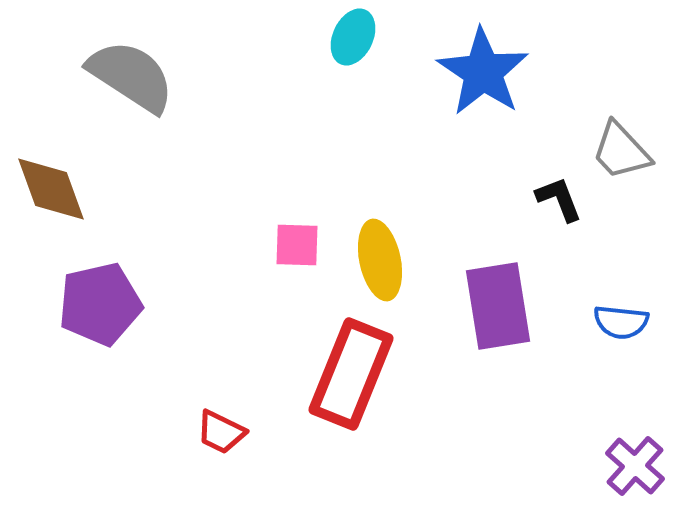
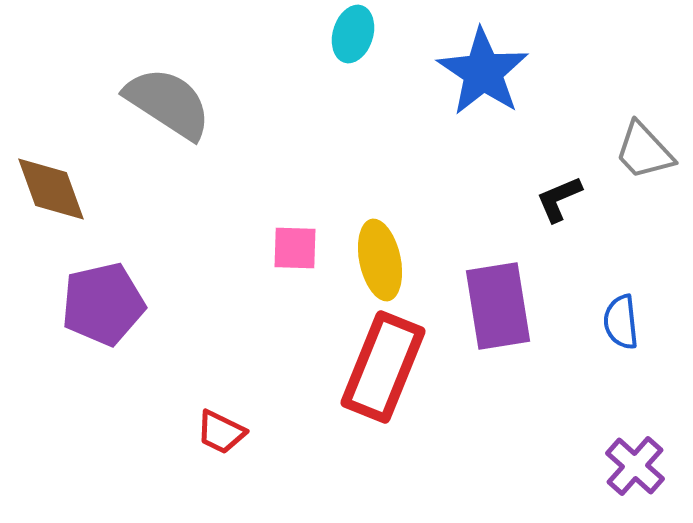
cyan ellipse: moved 3 px up; rotated 8 degrees counterclockwise
gray semicircle: moved 37 px right, 27 px down
gray trapezoid: moved 23 px right
black L-shape: rotated 92 degrees counterclockwise
pink square: moved 2 px left, 3 px down
purple pentagon: moved 3 px right
blue semicircle: rotated 78 degrees clockwise
red rectangle: moved 32 px right, 7 px up
